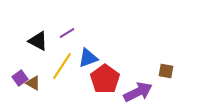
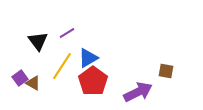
black triangle: rotated 25 degrees clockwise
blue triangle: rotated 10 degrees counterclockwise
red pentagon: moved 12 px left, 2 px down
